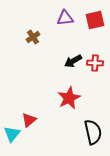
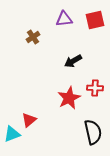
purple triangle: moved 1 px left, 1 px down
red cross: moved 25 px down
cyan triangle: rotated 30 degrees clockwise
